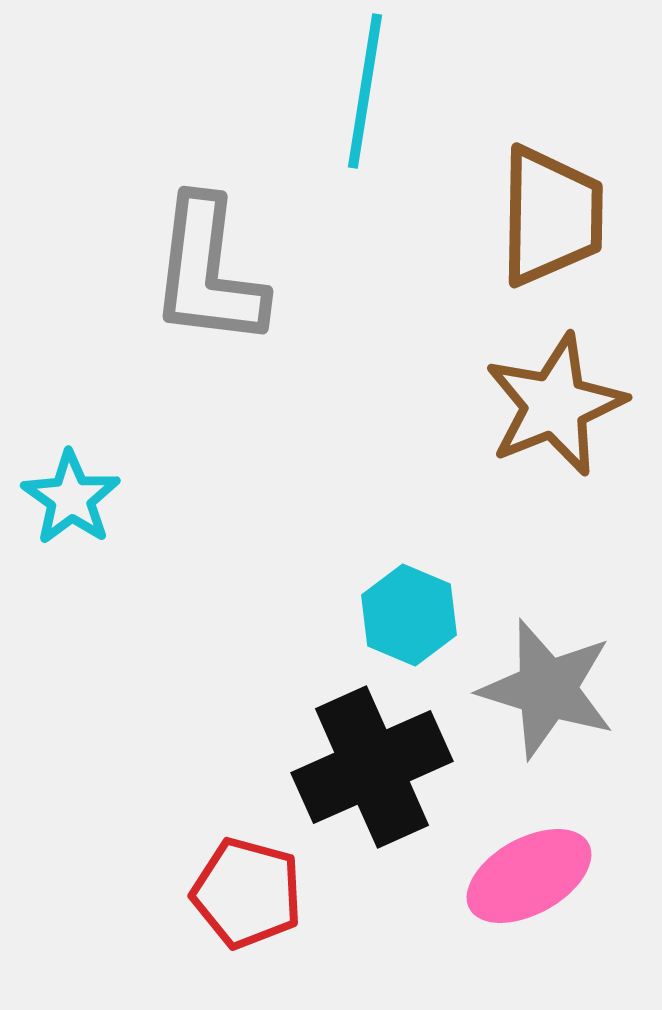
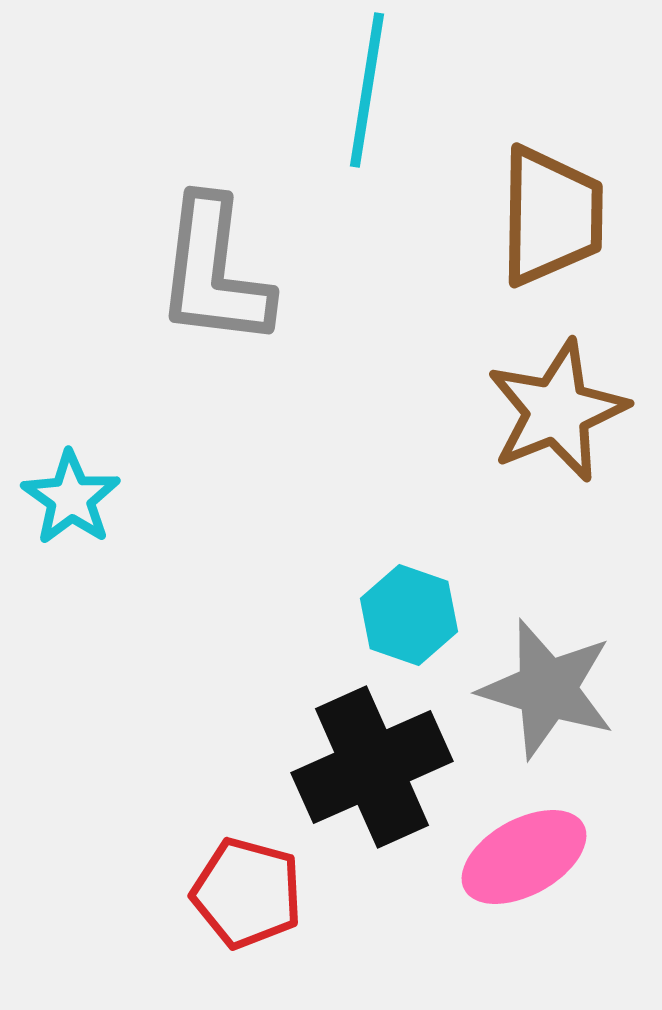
cyan line: moved 2 px right, 1 px up
gray L-shape: moved 6 px right
brown star: moved 2 px right, 6 px down
cyan hexagon: rotated 4 degrees counterclockwise
pink ellipse: moved 5 px left, 19 px up
